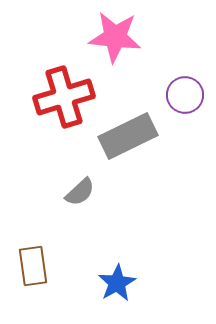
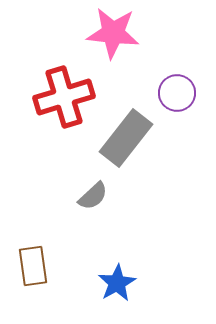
pink star: moved 2 px left, 4 px up
purple circle: moved 8 px left, 2 px up
gray rectangle: moved 2 px left, 2 px down; rotated 26 degrees counterclockwise
gray semicircle: moved 13 px right, 4 px down
